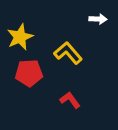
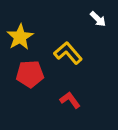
white arrow: rotated 42 degrees clockwise
yellow star: rotated 8 degrees counterclockwise
red pentagon: moved 1 px right, 1 px down
